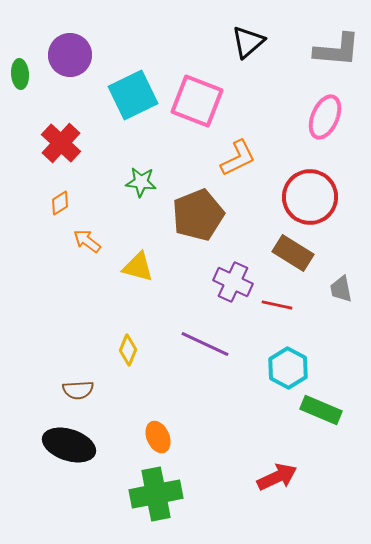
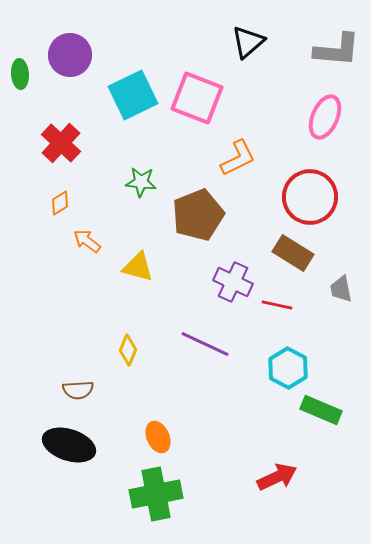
pink square: moved 3 px up
